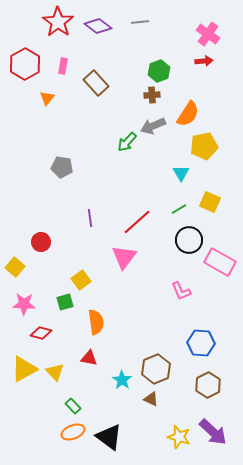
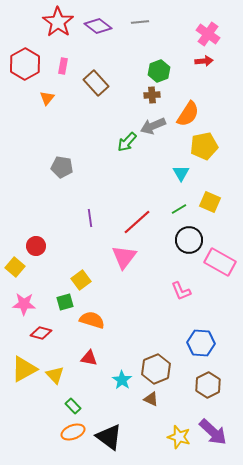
red circle at (41, 242): moved 5 px left, 4 px down
orange semicircle at (96, 322): moved 4 px left, 2 px up; rotated 65 degrees counterclockwise
yellow triangle at (55, 372): moved 3 px down
